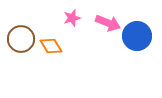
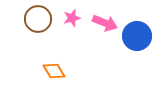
pink arrow: moved 3 px left
brown circle: moved 17 px right, 20 px up
orange diamond: moved 3 px right, 25 px down
